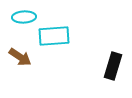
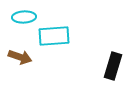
brown arrow: rotated 15 degrees counterclockwise
